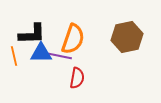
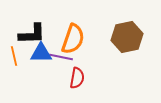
purple line: moved 1 px right, 1 px down
